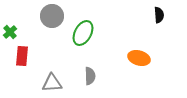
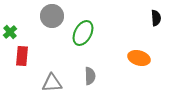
black semicircle: moved 3 px left, 3 px down
